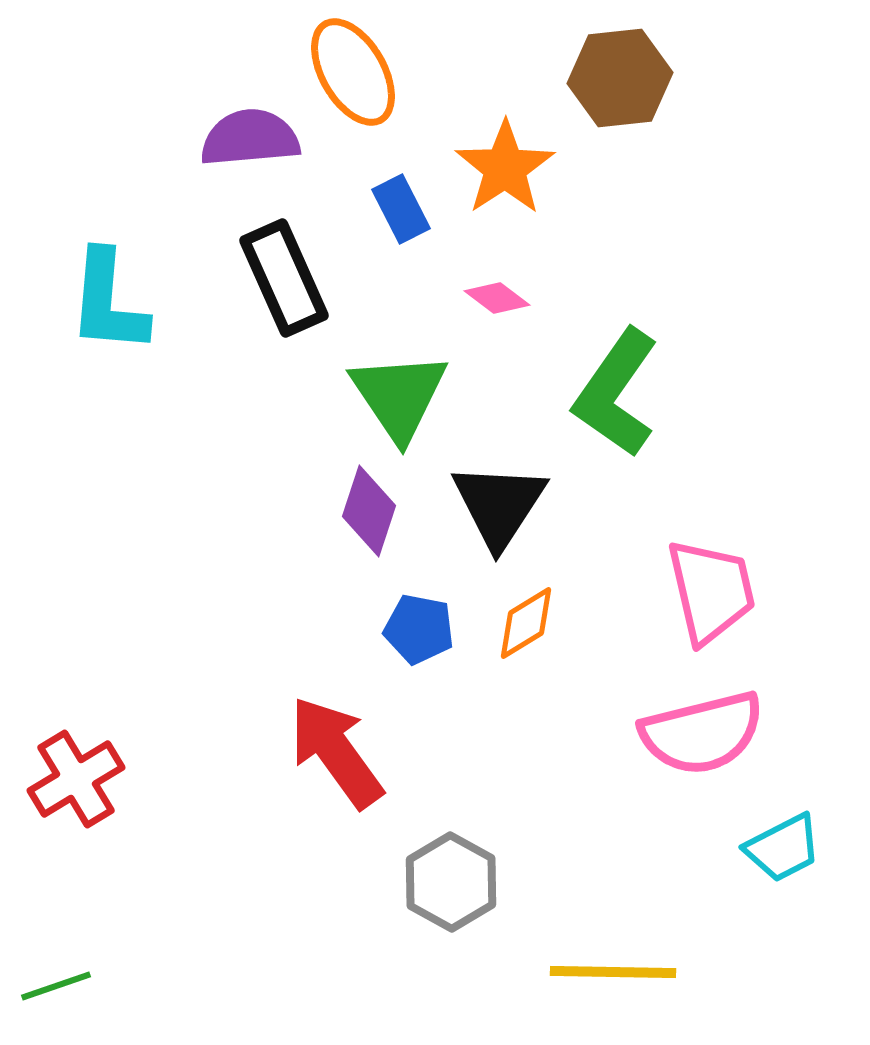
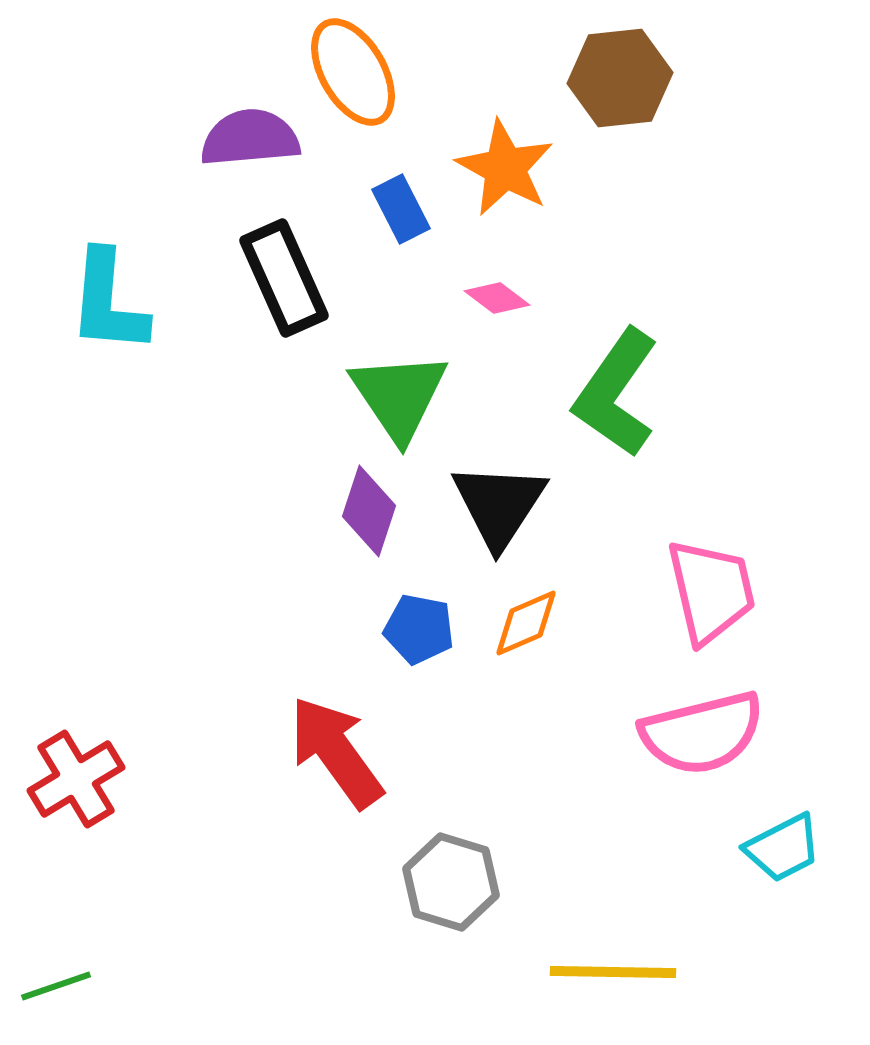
orange star: rotated 10 degrees counterclockwise
orange diamond: rotated 8 degrees clockwise
gray hexagon: rotated 12 degrees counterclockwise
